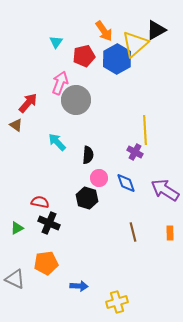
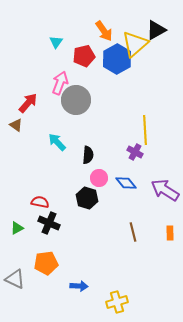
blue diamond: rotated 20 degrees counterclockwise
